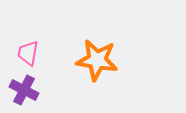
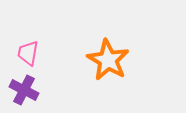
orange star: moved 11 px right; rotated 21 degrees clockwise
